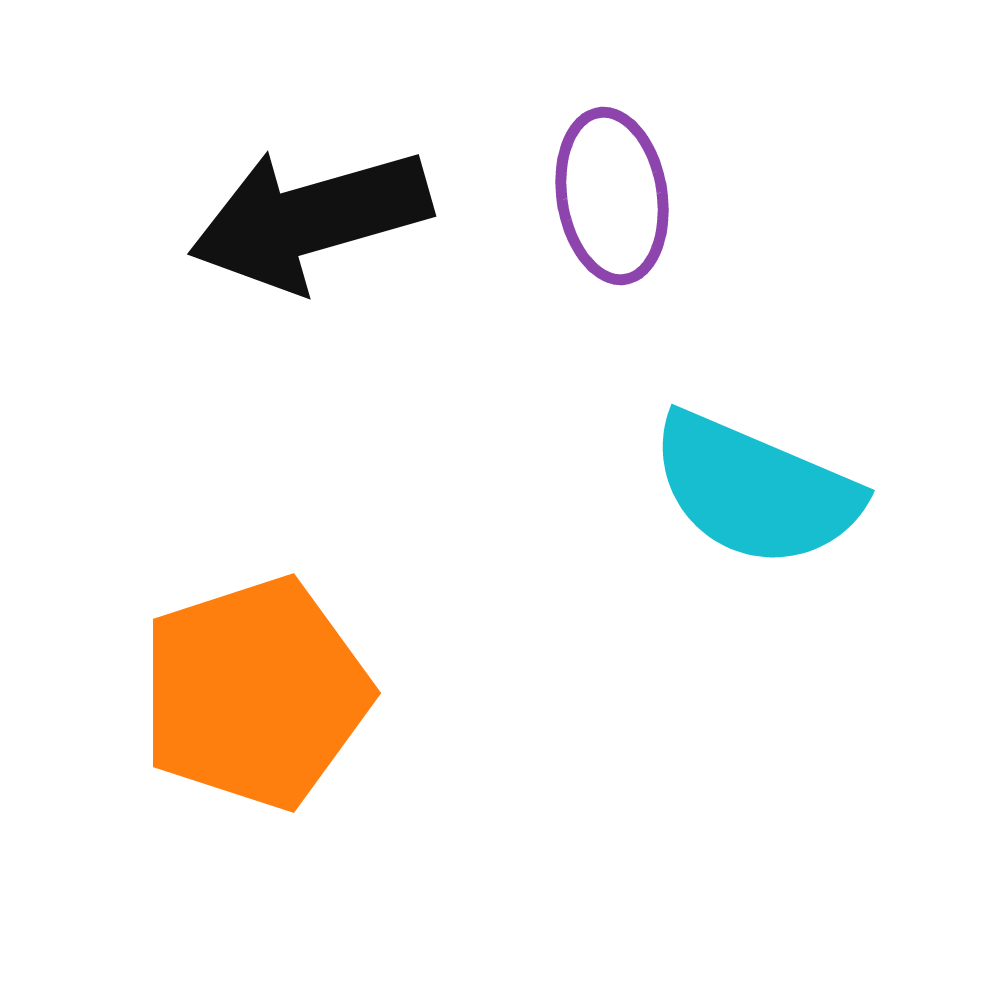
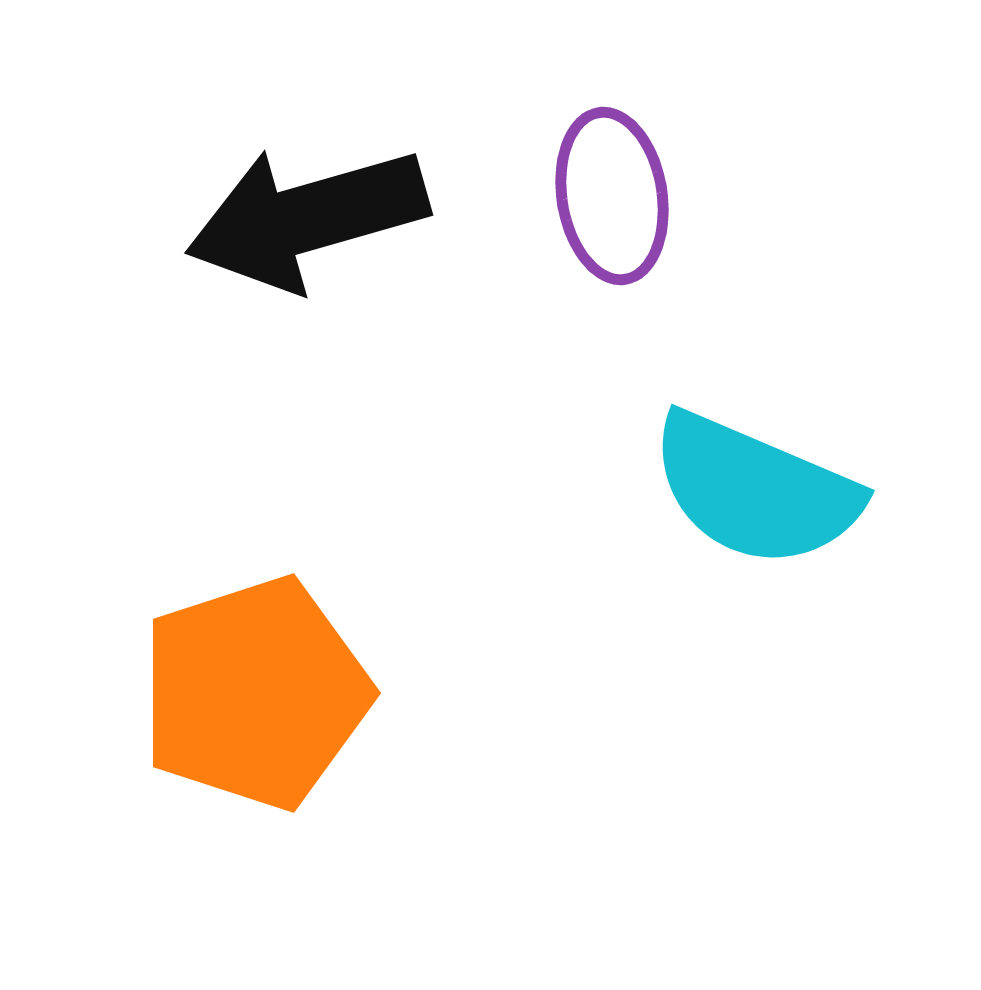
black arrow: moved 3 px left, 1 px up
